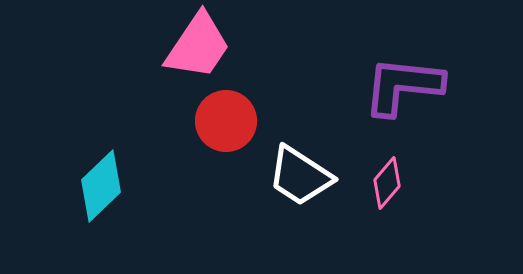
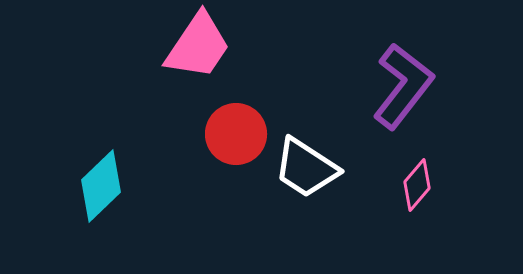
purple L-shape: rotated 122 degrees clockwise
red circle: moved 10 px right, 13 px down
white trapezoid: moved 6 px right, 8 px up
pink diamond: moved 30 px right, 2 px down
